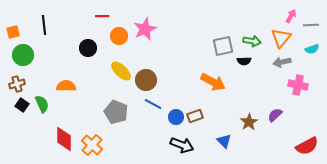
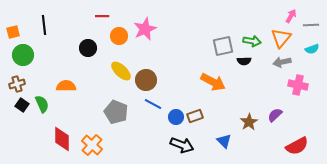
red diamond: moved 2 px left
red semicircle: moved 10 px left
